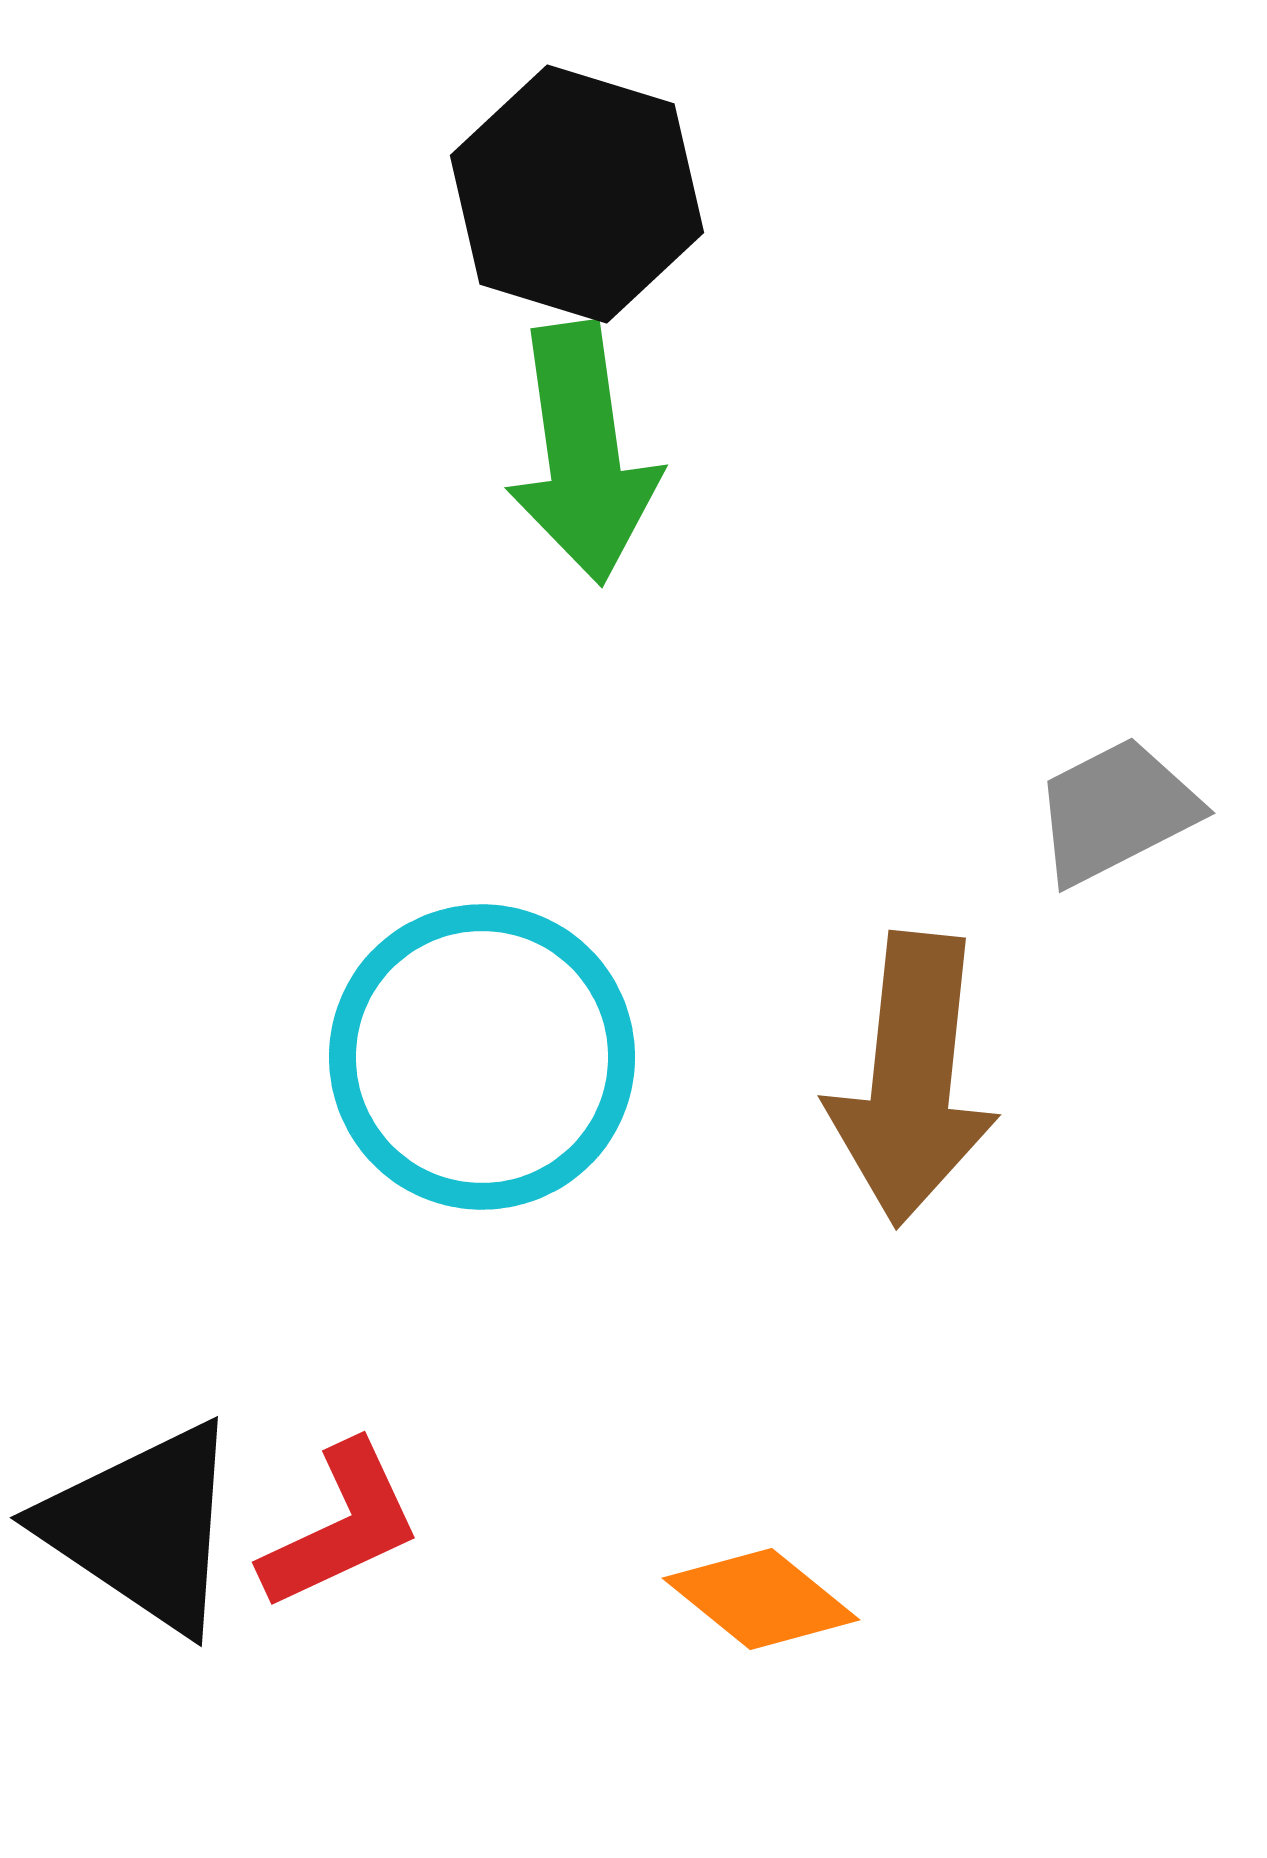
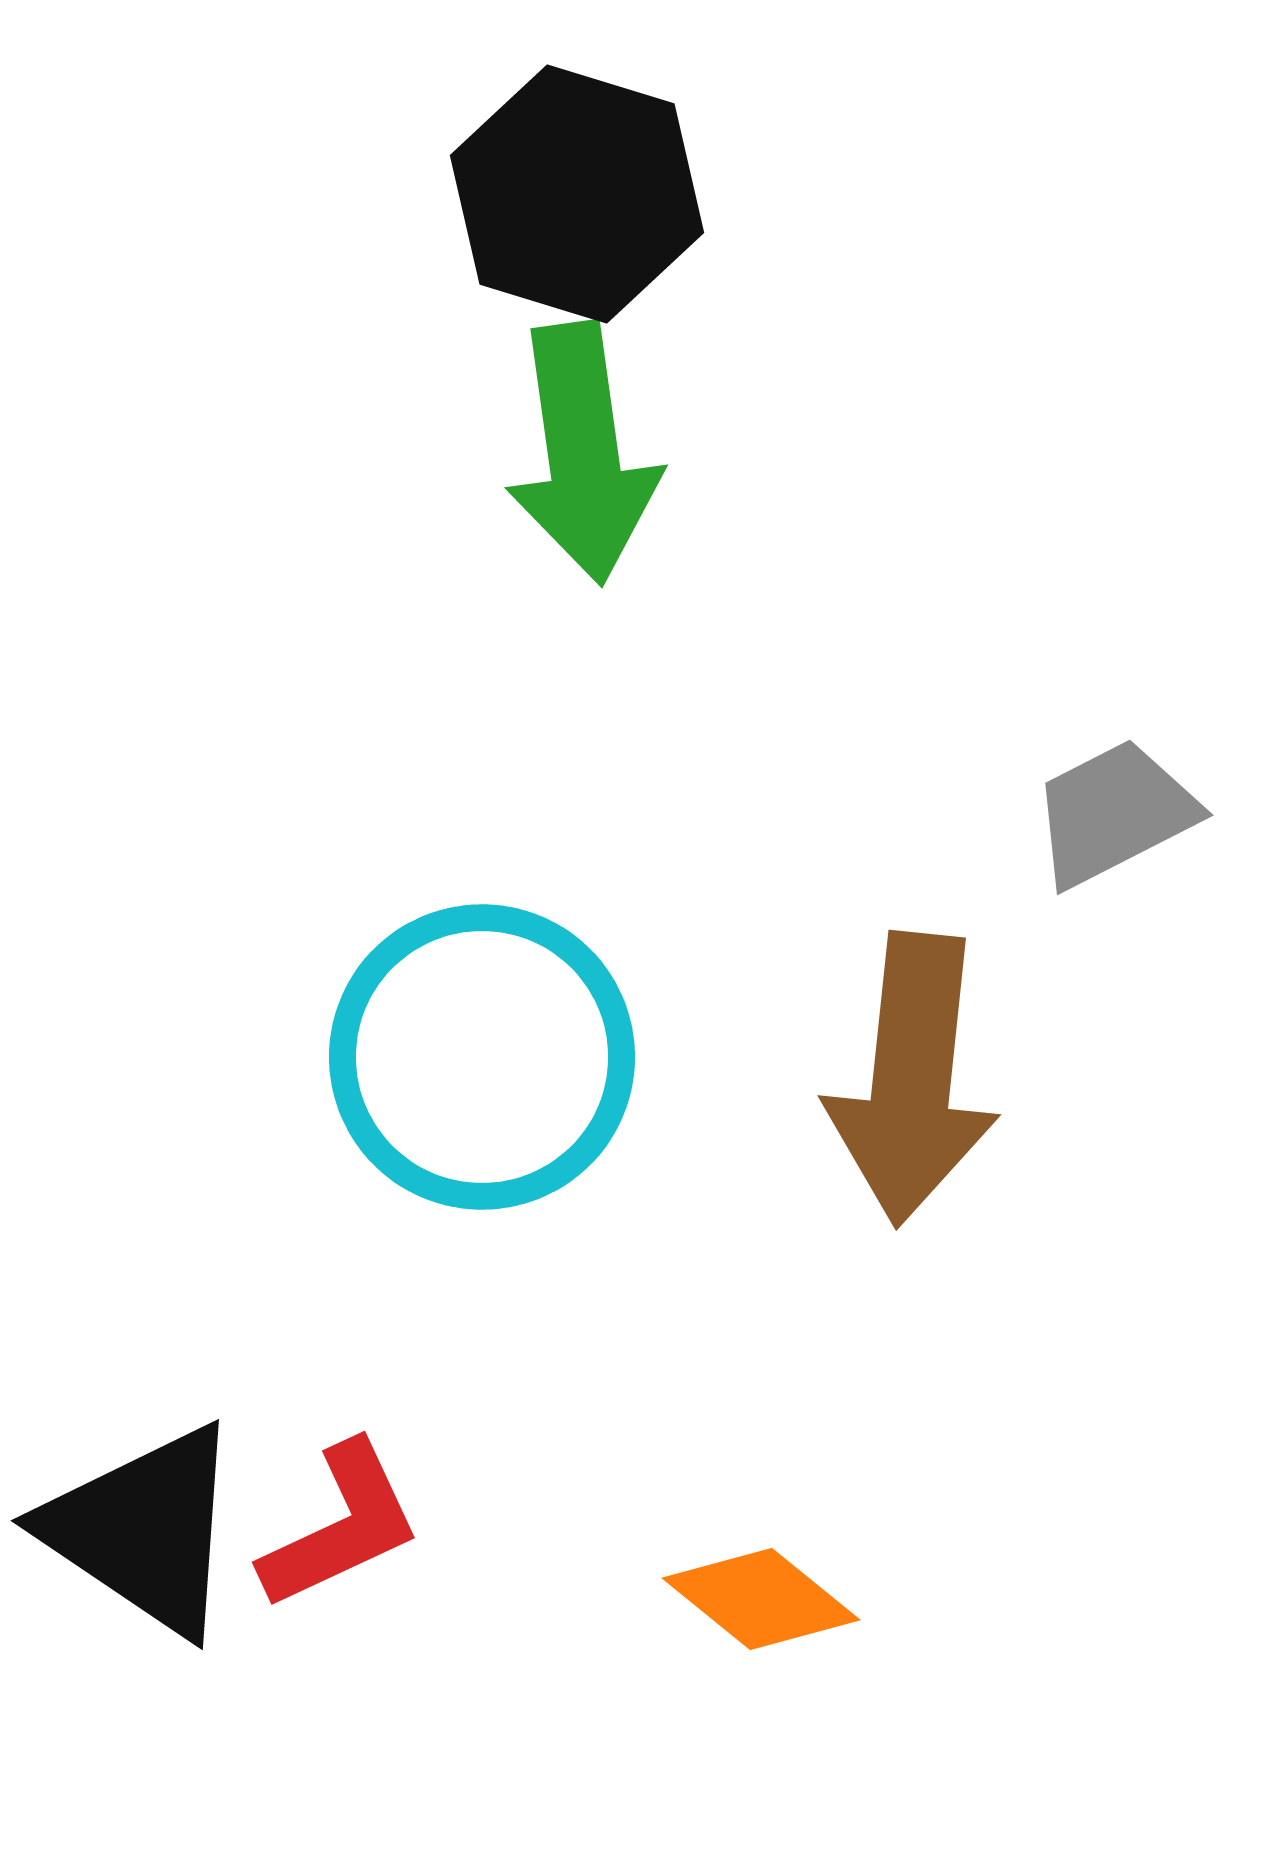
gray trapezoid: moved 2 px left, 2 px down
black triangle: moved 1 px right, 3 px down
